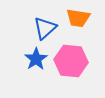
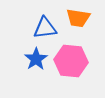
blue triangle: rotated 35 degrees clockwise
